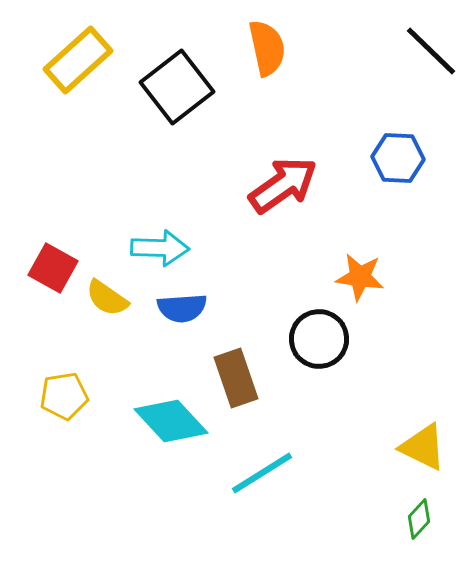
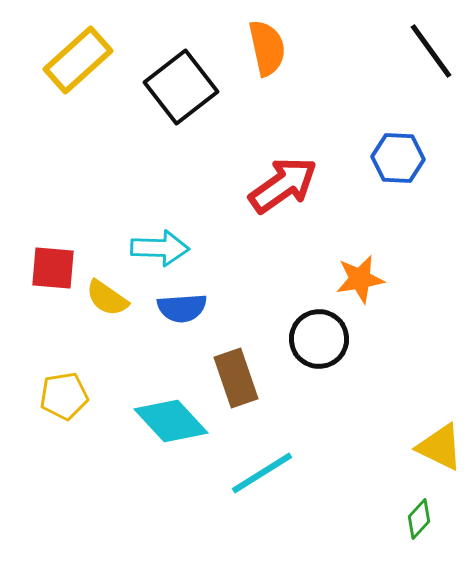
black line: rotated 10 degrees clockwise
black square: moved 4 px right
red square: rotated 24 degrees counterclockwise
orange star: moved 2 px down; rotated 18 degrees counterclockwise
yellow triangle: moved 17 px right
